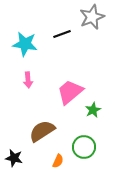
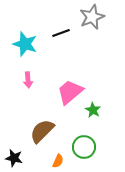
black line: moved 1 px left, 1 px up
cyan star: rotated 10 degrees clockwise
green star: rotated 14 degrees counterclockwise
brown semicircle: rotated 12 degrees counterclockwise
